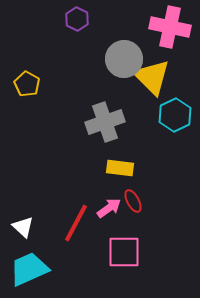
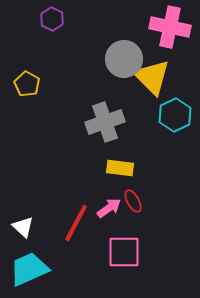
purple hexagon: moved 25 px left
